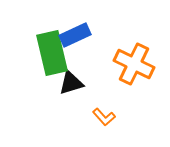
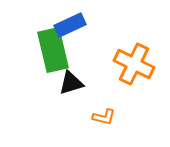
blue rectangle: moved 5 px left, 10 px up
green rectangle: moved 1 px right, 3 px up
orange L-shape: rotated 35 degrees counterclockwise
